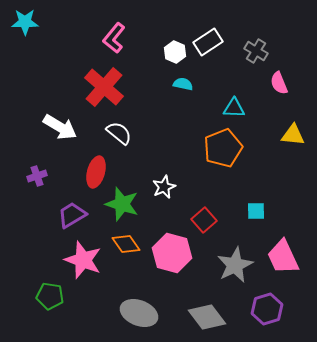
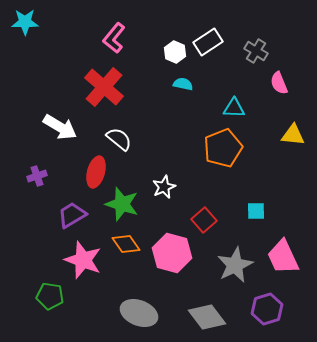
white semicircle: moved 6 px down
